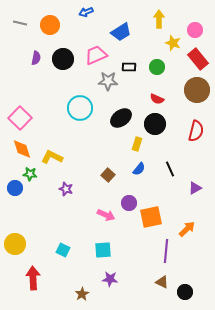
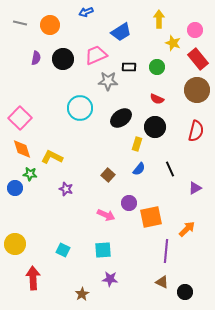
black circle at (155, 124): moved 3 px down
